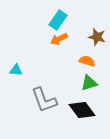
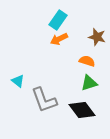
cyan triangle: moved 2 px right, 11 px down; rotated 32 degrees clockwise
